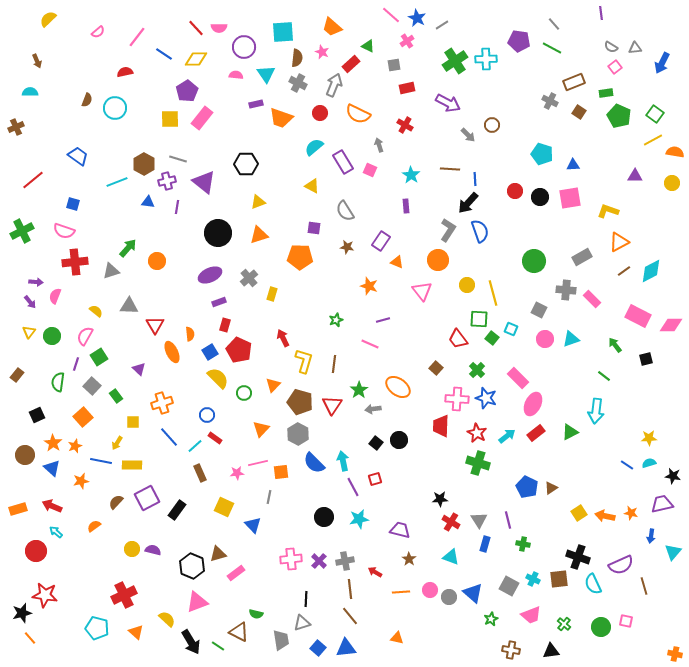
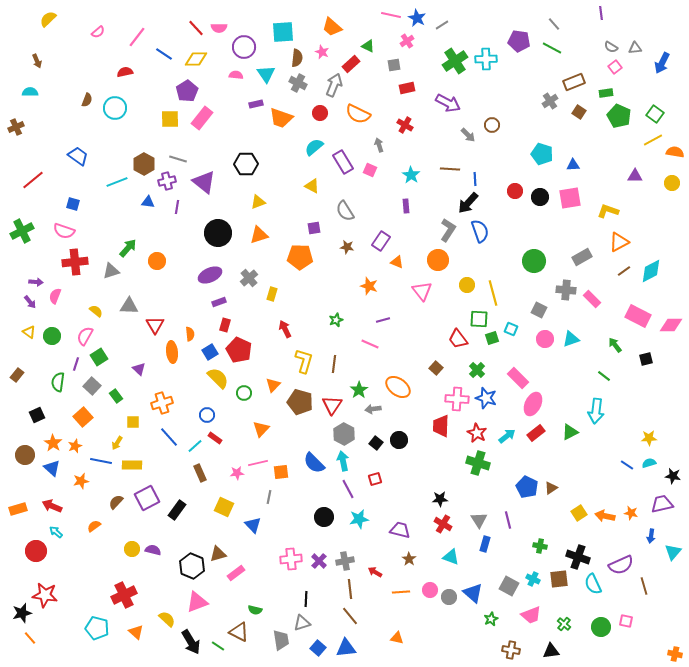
pink line at (391, 15): rotated 30 degrees counterclockwise
gray cross at (550, 101): rotated 28 degrees clockwise
purple square at (314, 228): rotated 16 degrees counterclockwise
yellow triangle at (29, 332): rotated 32 degrees counterclockwise
red arrow at (283, 338): moved 2 px right, 9 px up
green square at (492, 338): rotated 32 degrees clockwise
orange ellipse at (172, 352): rotated 20 degrees clockwise
gray hexagon at (298, 434): moved 46 px right
purple line at (353, 487): moved 5 px left, 2 px down
red cross at (451, 522): moved 8 px left, 2 px down
green cross at (523, 544): moved 17 px right, 2 px down
green semicircle at (256, 614): moved 1 px left, 4 px up
